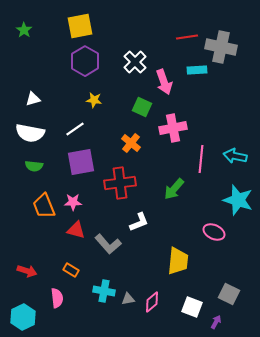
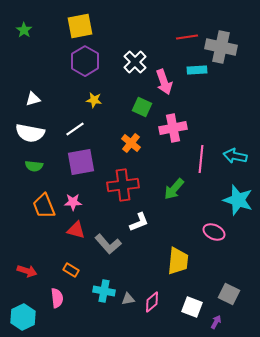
red cross: moved 3 px right, 2 px down
